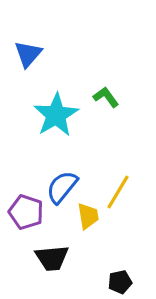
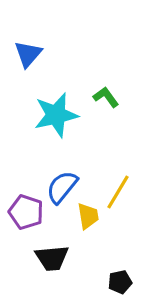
cyan star: rotated 18 degrees clockwise
